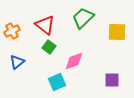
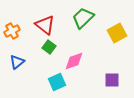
yellow square: moved 1 px down; rotated 30 degrees counterclockwise
